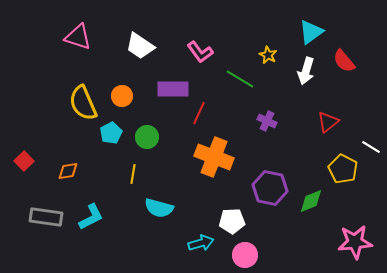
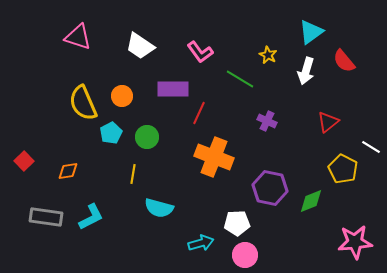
white pentagon: moved 5 px right, 2 px down
